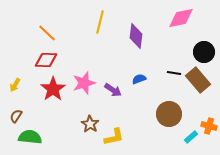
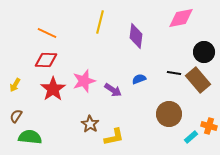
orange line: rotated 18 degrees counterclockwise
pink star: moved 2 px up
